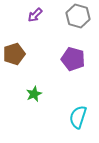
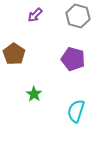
brown pentagon: rotated 20 degrees counterclockwise
green star: rotated 14 degrees counterclockwise
cyan semicircle: moved 2 px left, 6 px up
